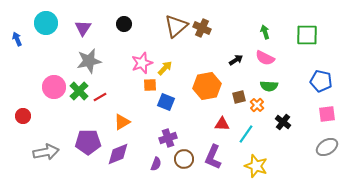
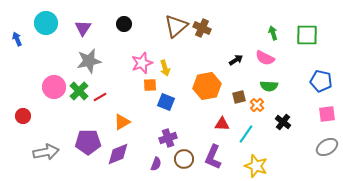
green arrow: moved 8 px right, 1 px down
yellow arrow: rotated 119 degrees clockwise
